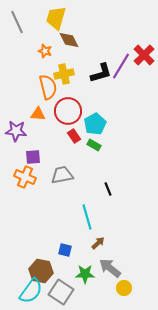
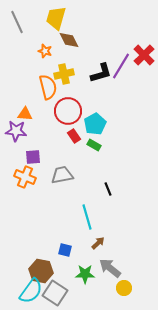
orange triangle: moved 13 px left
gray square: moved 6 px left, 1 px down
